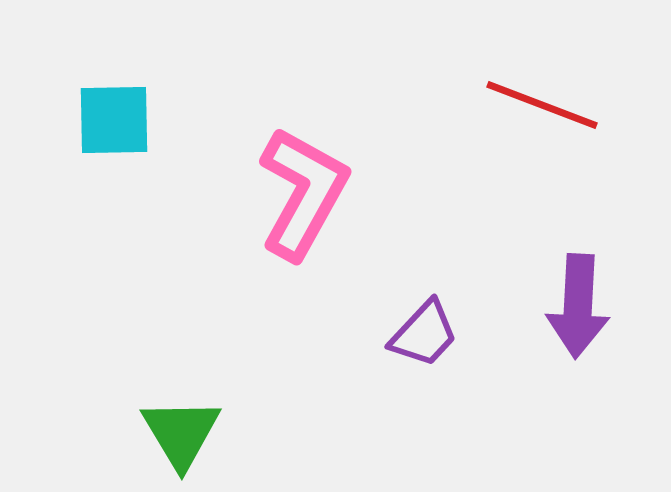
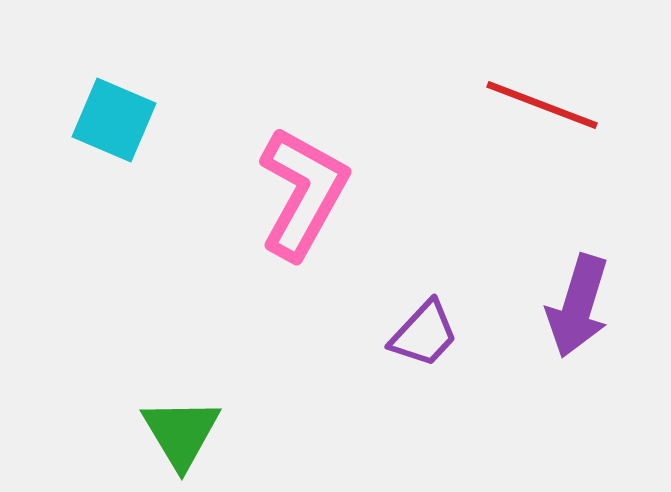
cyan square: rotated 24 degrees clockwise
purple arrow: rotated 14 degrees clockwise
